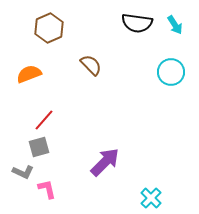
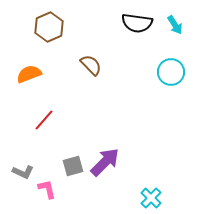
brown hexagon: moved 1 px up
gray square: moved 34 px right, 19 px down
